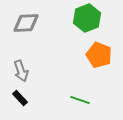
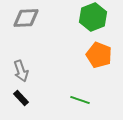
green hexagon: moved 6 px right, 1 px up
gray diamond: moved 5 px up
black rectangle: moved 1 px right
